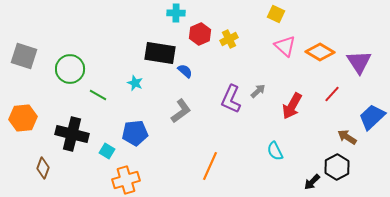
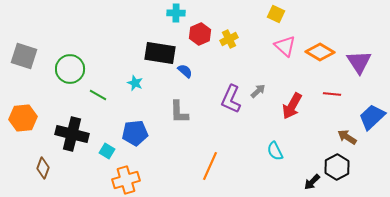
red line: rotated 54 degrees clockwise
gray L-shape: moved 2 px left, 1 px down; rotated 125 degrees clockwise
